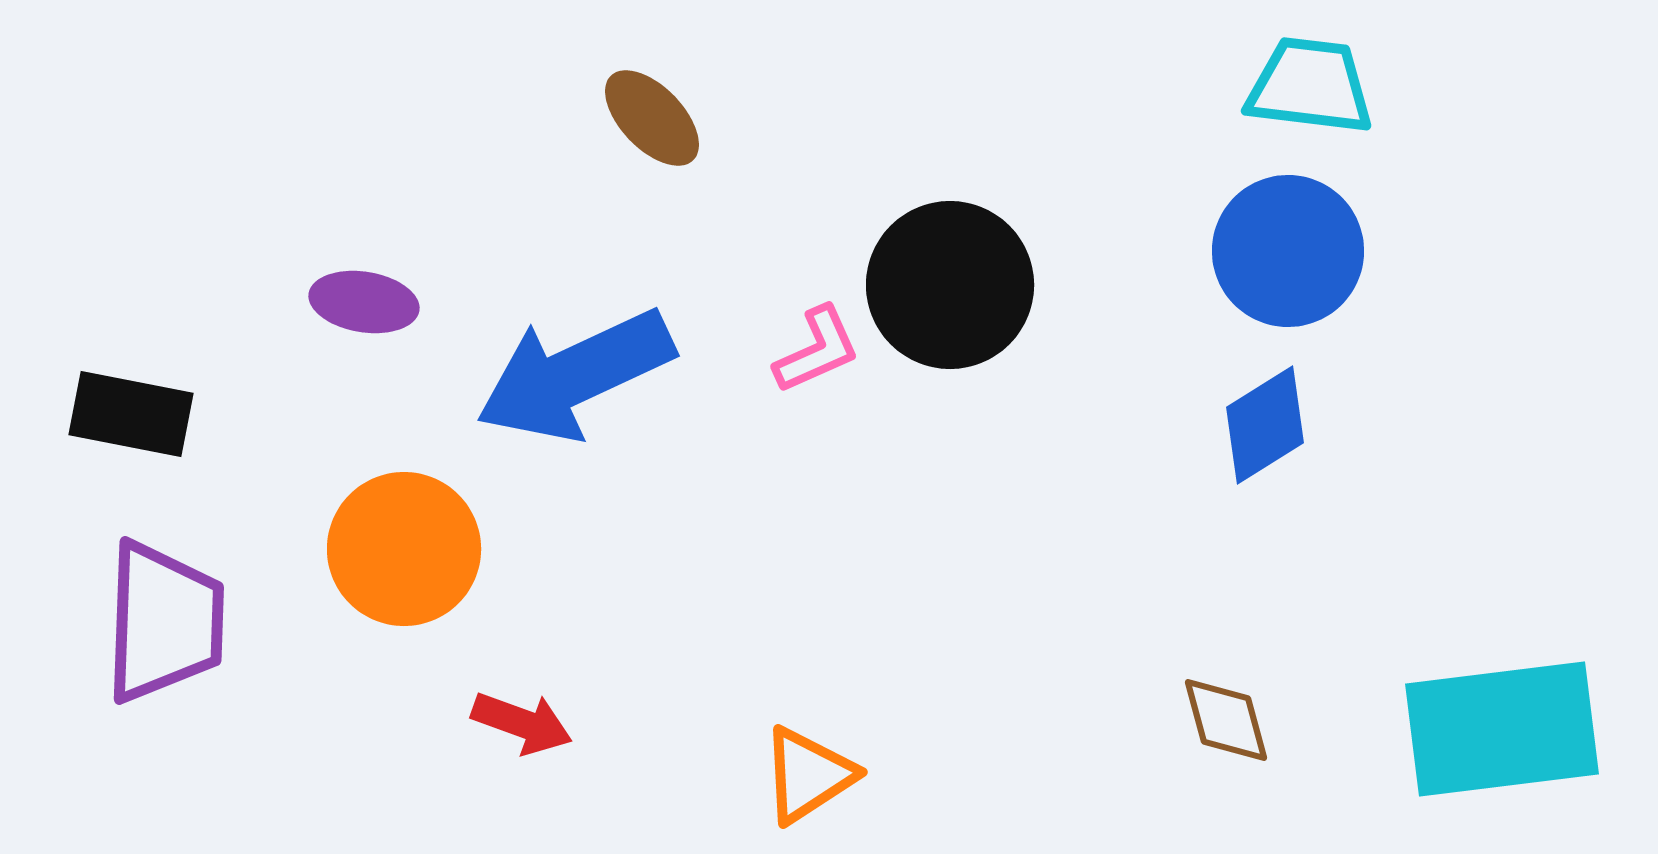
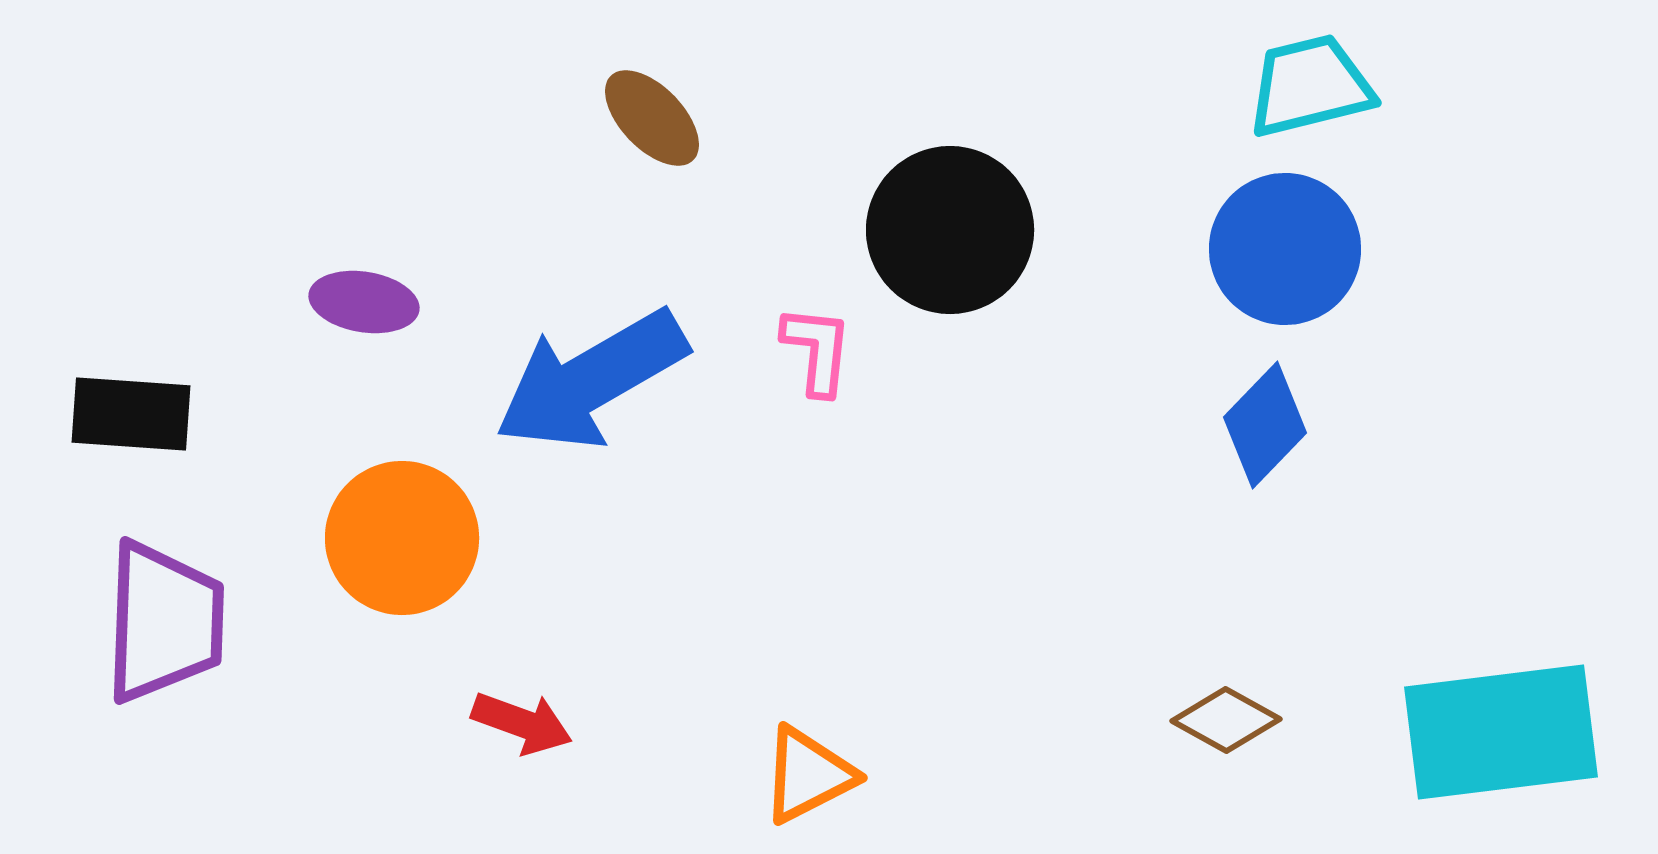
cyan trapezoid: rotated 21 degrees counterclockwise
blue circle: moved 3 px left, 2 px up
black circle: moved 55 px up
pink L-shape: rotated 60 degrees counterclockwise
blue arrow: moved 16 px right, 5 px down; rotated 5 degrees counterclockwise
black rectangle: rotated 7 degrees counterclockwise
blue diamond: rotated 14 degrees counterclockwise
orange circle: moved 2 px left, 11 px up
brown diamond: rotated 46 degrees counterclockwise
cyan rectangle: moved 1 px left, 3 px down
orange triangle: rotated 6 degrees clockwise
